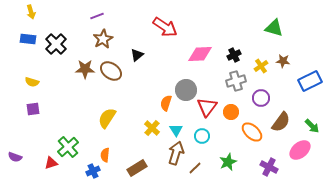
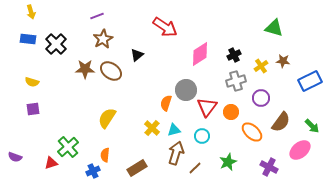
pink diamond at (200, 54): rotated 30 degrees counterclockwise
cyan triangle at (176, 130): moved 2 px left; rotated 48 degrees clockwise
